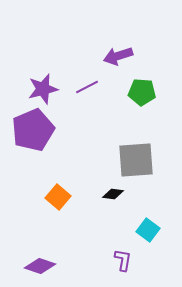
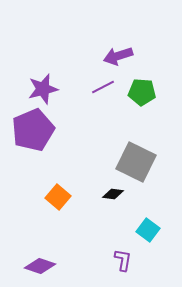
purple line: moved 16 px right
gray square: moved 2 px down; rotated 30 degrees clockwise
